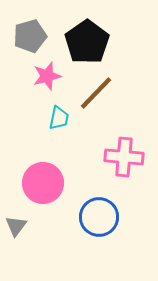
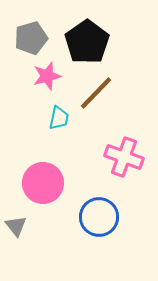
gray pentagon: moved 1 px right, 2 px down
pink cross: rotated 15 degrees clockwise
gray triangle: rotated 15 degrees counterclockwise
